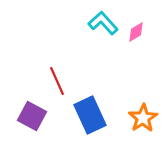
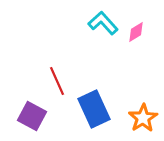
blue rectangle: moved 4 px right, 6 px up
